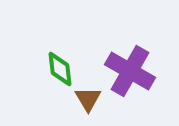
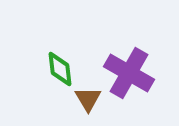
purple cross: moved 1 px left, 2 px down
